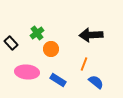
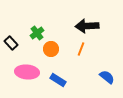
black arrow: moved 4 px left, 9 px up
orange line: moved 3 px left, 15 px up
blue semicircle: moved 11 px right, 5 px up
